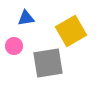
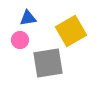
blue triangle: moved 2 px right
pink circle: moved 6 px right, 6 px up
